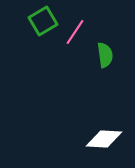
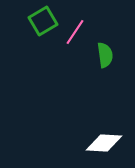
white diamond: moved 4 px down
